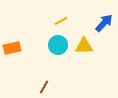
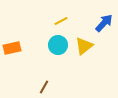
yellow triangle: rotated 36 degrees counterclockwise
